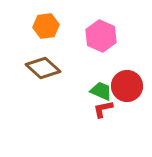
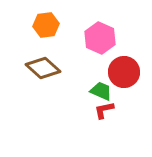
orange hexagon: moved 1 px up
pink hexagon: moved 1 px left, 2 px down
red circle: moved 3 px left, 14 px up
red L-shape: moved 1 px right, 1 px down
